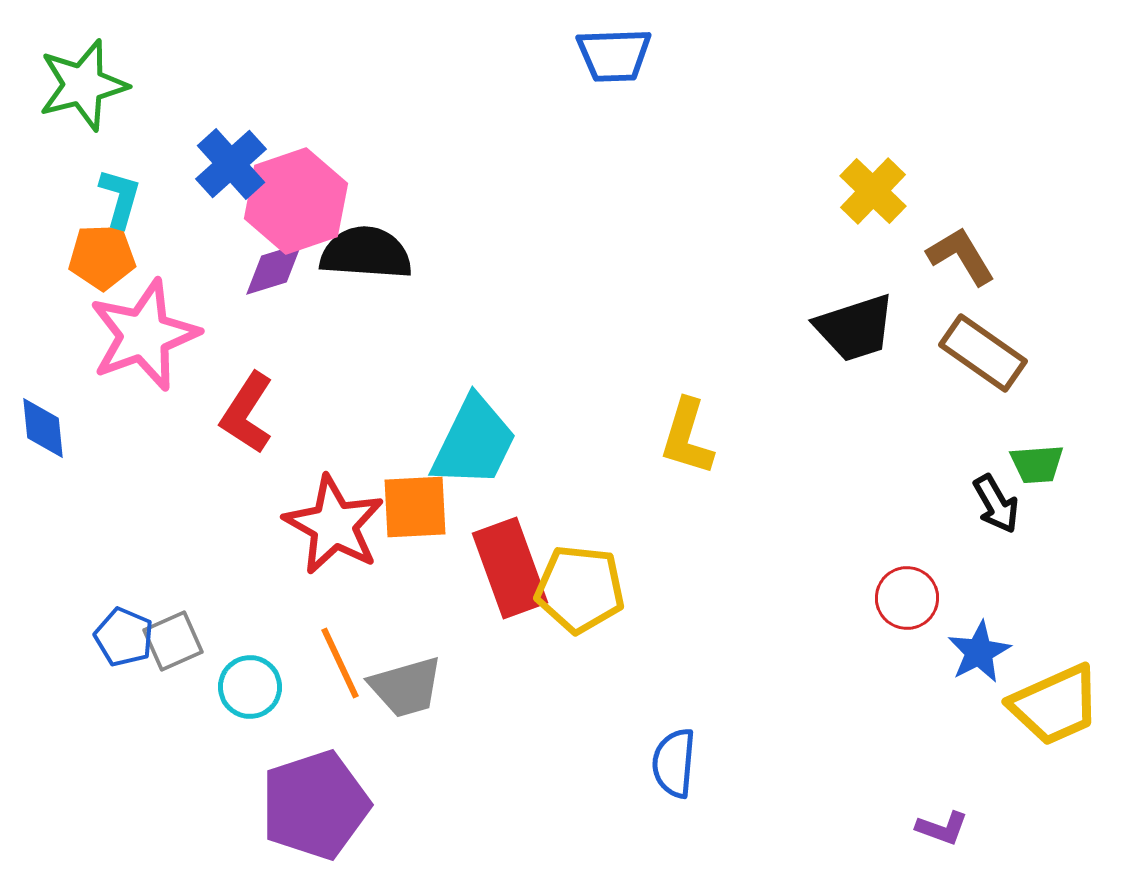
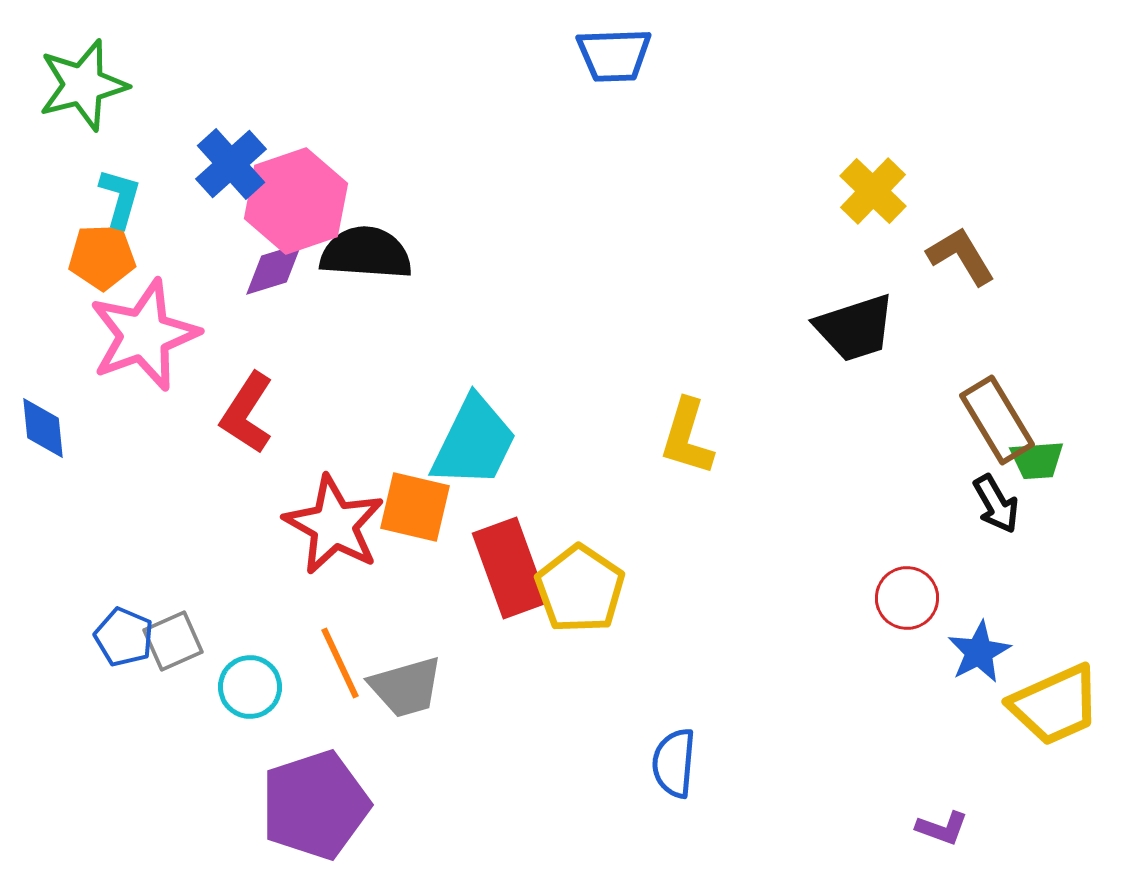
brown rectangle: moved 14 px right, 67 px down; rotated 24 degrees clockwise
green trapezoid: moved 4 px up
orange square: rotated 16 degrees clockwise
yellow pentagon: rotated 28 degrees clockwise
